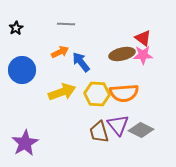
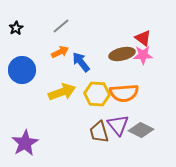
gray line: moved 5 px left, 2 px down; rotated 42 degrees counterclockwise
